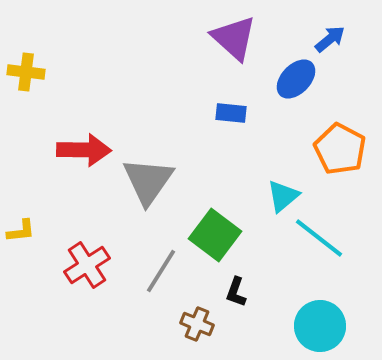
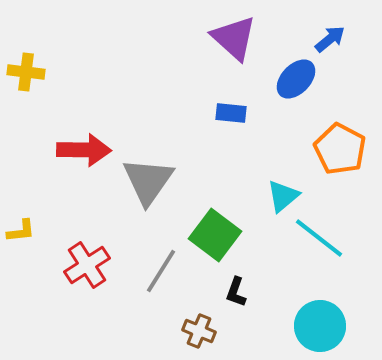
brown cross: moved 2 px right, 7 px down
